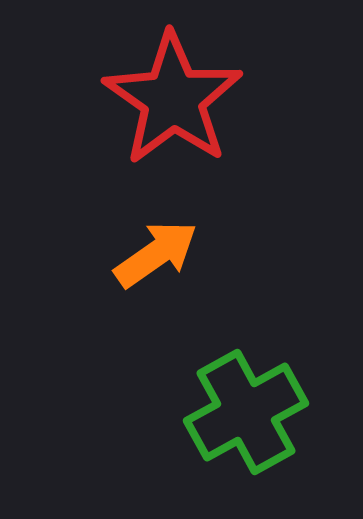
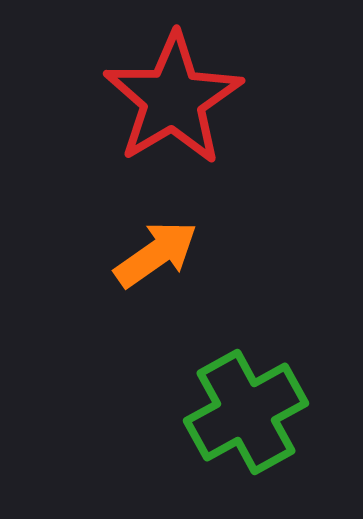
red star: rotated 6 degrees clockwise
